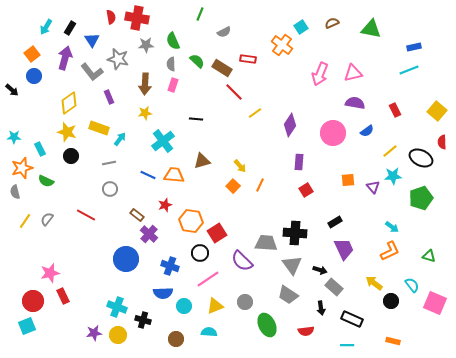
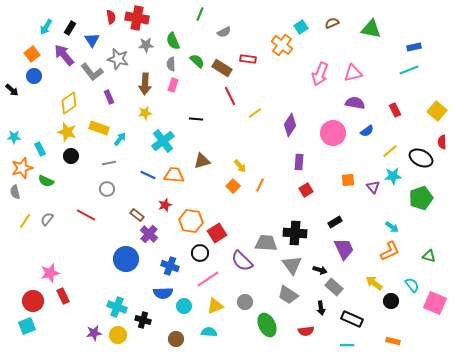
purple arrow at (65, 58): moved 1 px left, 3 px up; rotated 55 degrees counterclockwise
red line at (234, 92): moved 4 px left, 4 px down; rotated 18 degrees clockwise
gray circle at (110, 189): moved 3 px left
